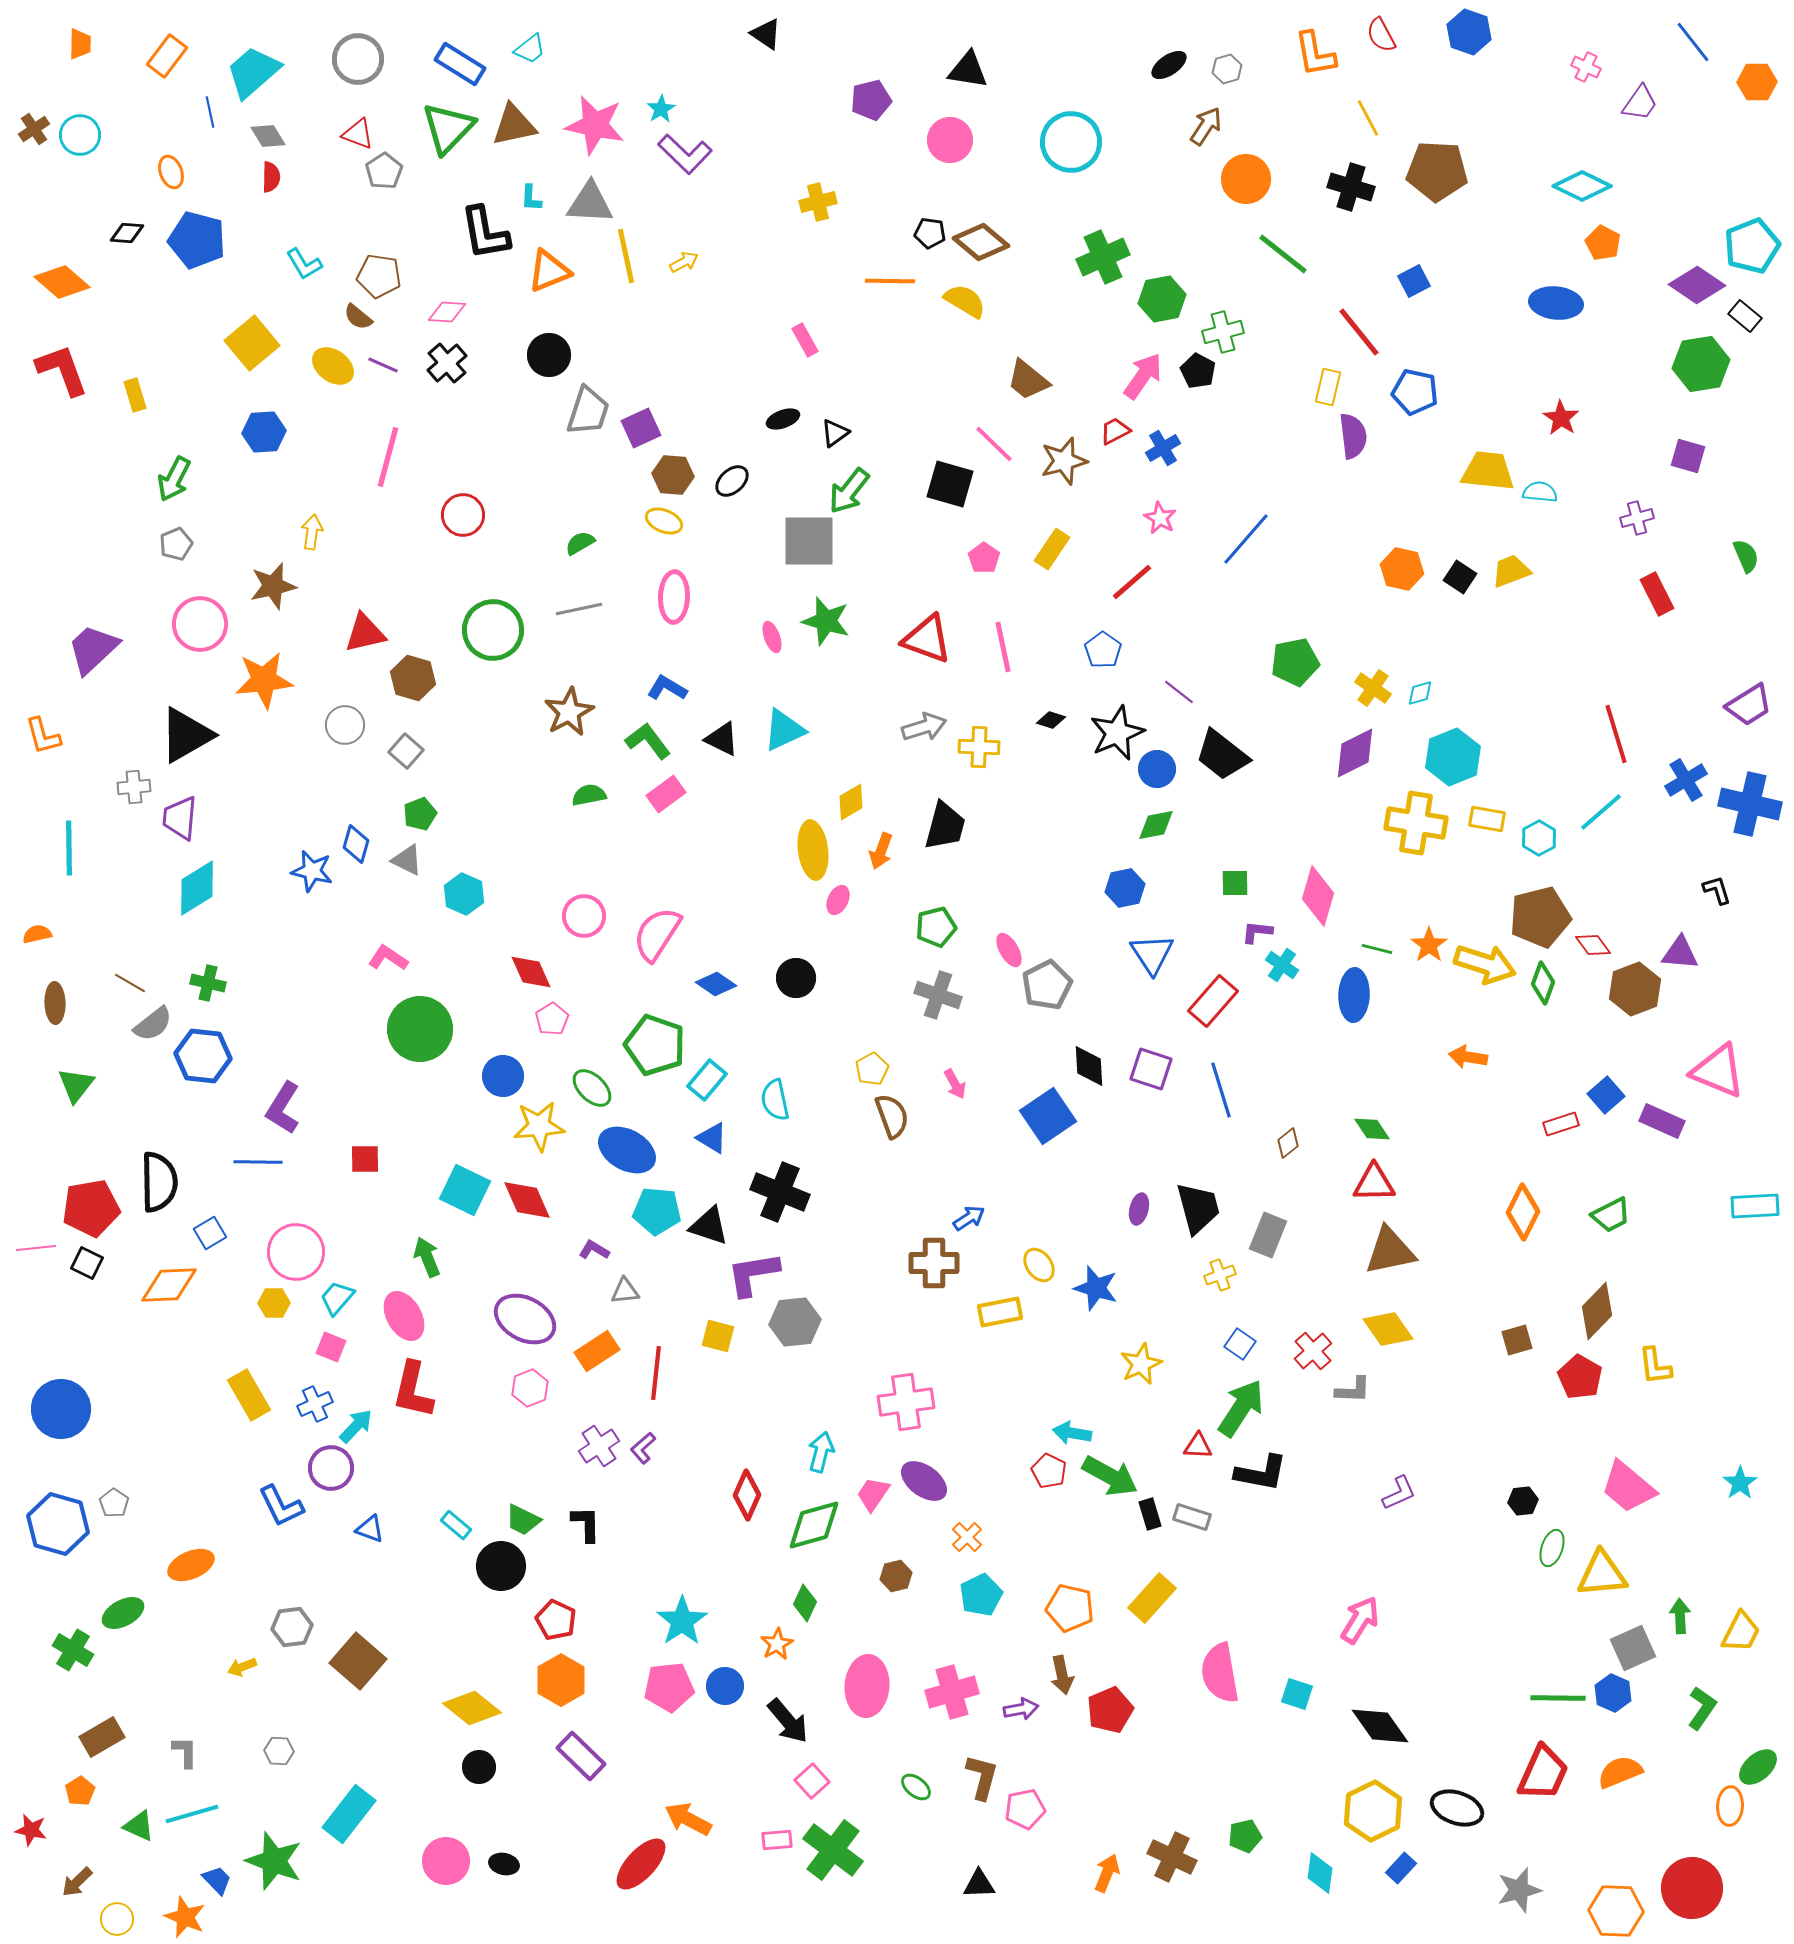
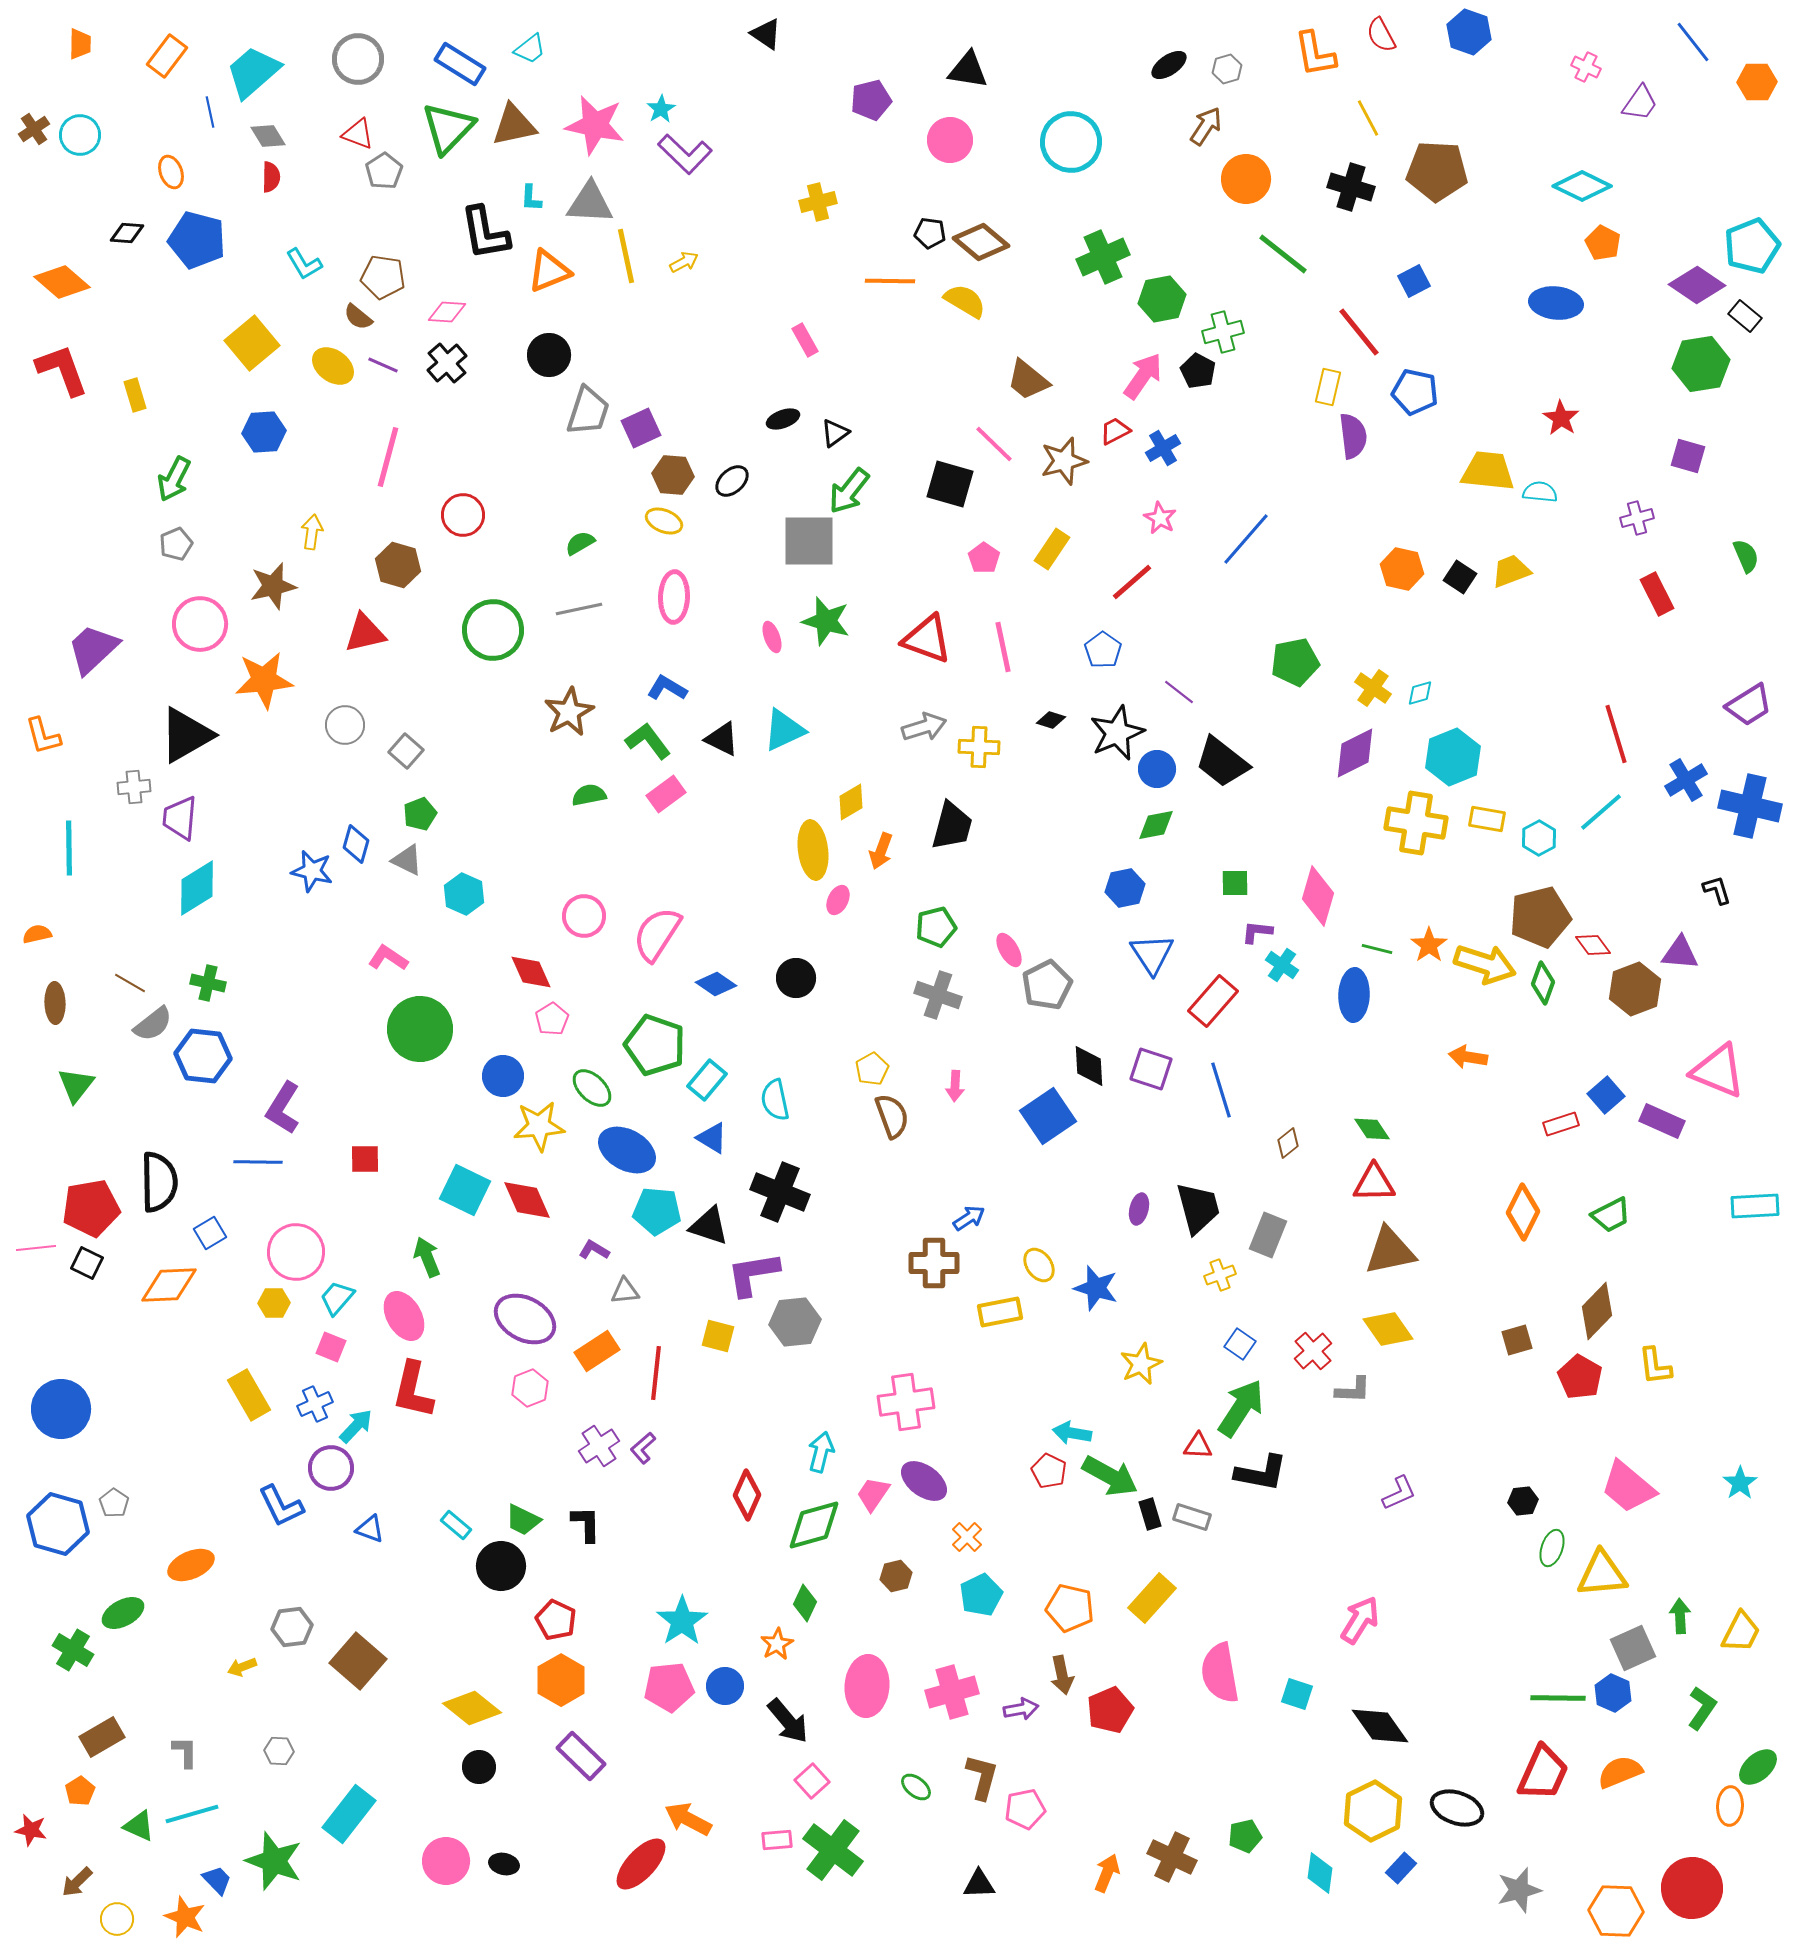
brown pentagon at (379, 276): moved 4 px right, 1 px down
brown hexagon at (413, 678): moved 15 px left, 113 px up
black trapezoid at (1222, 755): moved 7 px down
blue cross at (1750, 804): moved 2 px down
black trapezoid at (945, 826): moved 7 px right
pink arrow at (955, 1084): moved 2 px down; rotated 32 degrees clockwise
